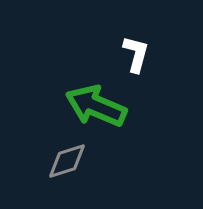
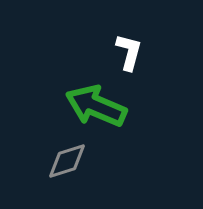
white L-shape: moved 7 px left, 2 px up
